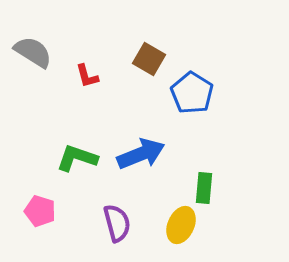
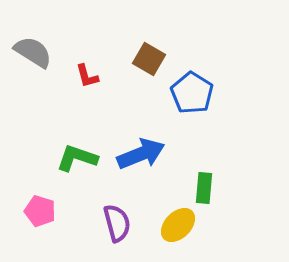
yellow ellipse: moved 3 px left; rotated 21 degrees clockwise
